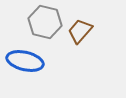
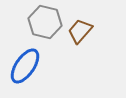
blue ellipse: moved 5 px down; rotated 69 degrees counterclockwise
